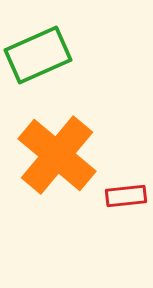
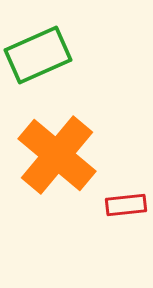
red rectangle: moved 9 px down
